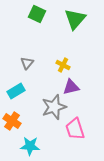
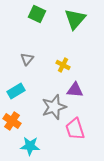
gray triangle: moved 4 px up
purple triangle: moved 4 px right, 3 px down; rotated 18 degrees clockwise
